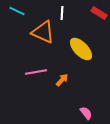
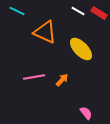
white line: moved 16 px right, 2 px up; rotated 64 degrees counterclockwise
orange triangle: moved 2 px right
pink line: moved 2 px left, 5 px down
